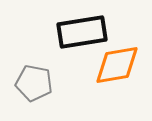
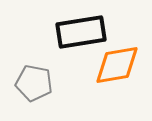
black rectangle: moved 1 px left
